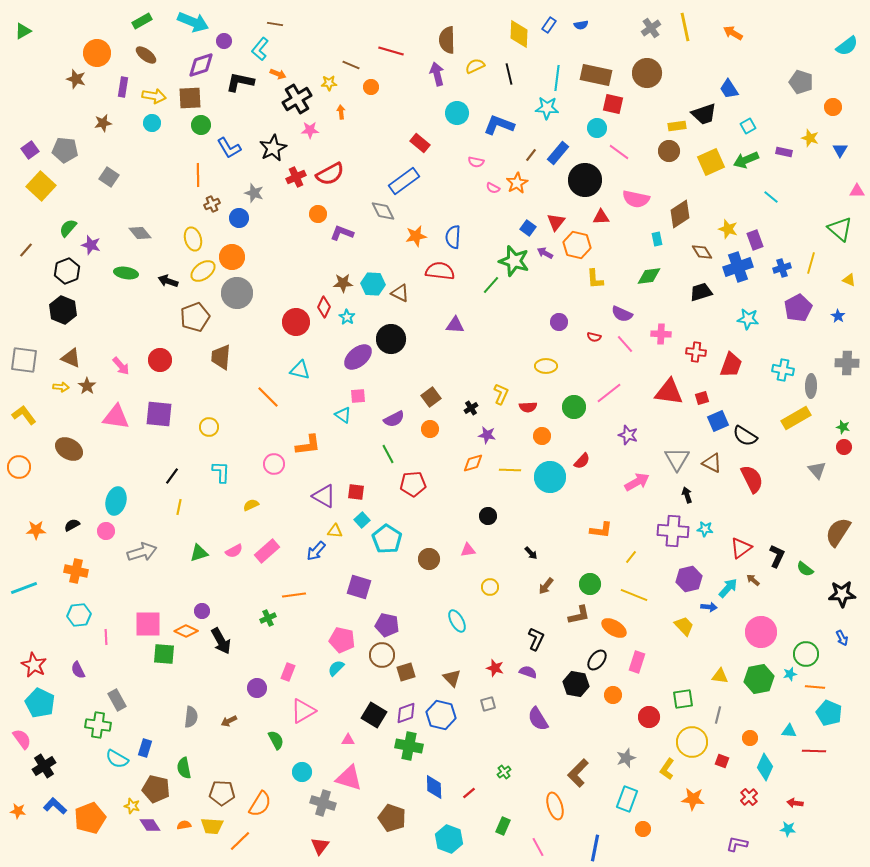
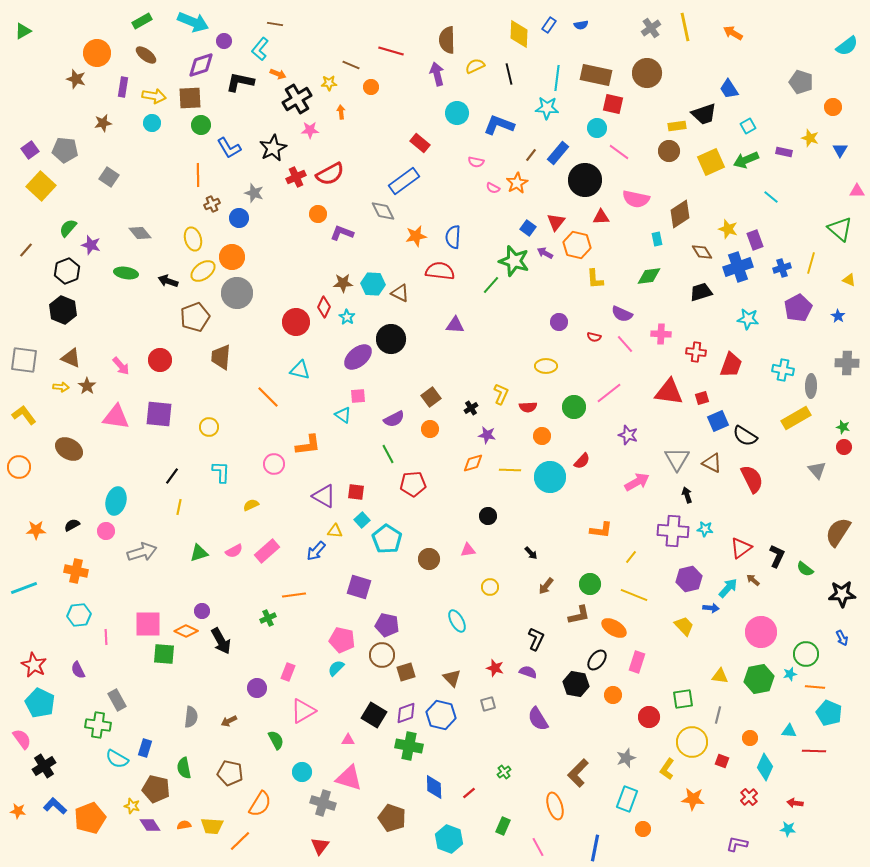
blue arrow at (709, 607): moved 2 px right, 1 px down
brown pentagon at (222, 793): moved 8 px right, 20 px up; rotated 10 degrees clockwise
